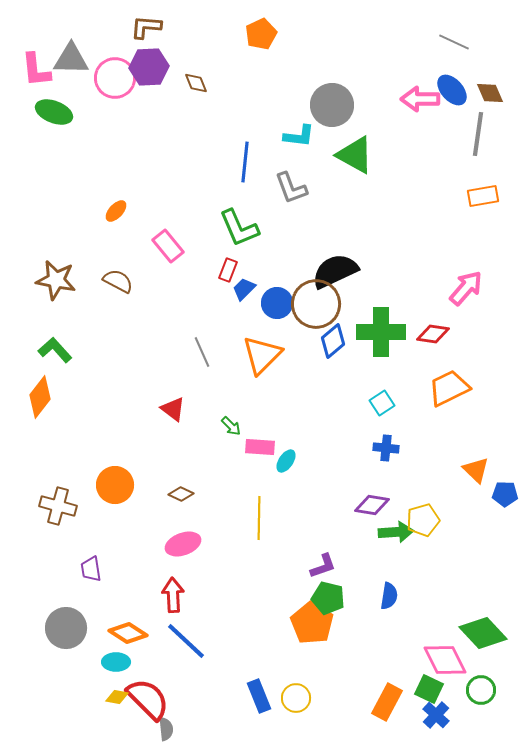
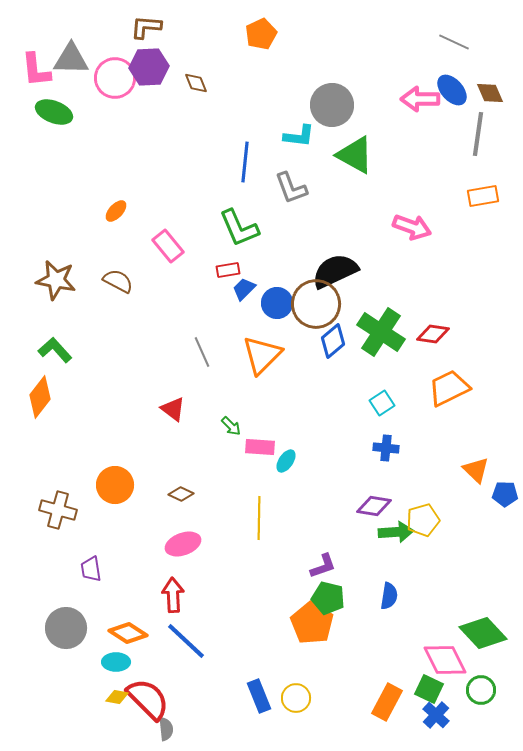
red rectangle at (228, 270): rotated 60 degrees clockwise
pink arrow at (466, 288): moved 54 px left, 61 px up; rotated 69 degrees clockwise
green cross at (381, 332): rotated 33 degrees clockwise
purple diamond at (372, 505): moved 2 px right, 1 px down
brown cross at (58, 506): moved 4 px down
